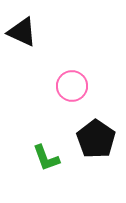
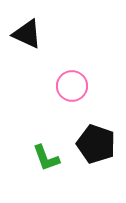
black triangle: moved 5 px right, 2 px down
black pentagon: moved 5 px down; rotated 15 degrees counterclockwise
